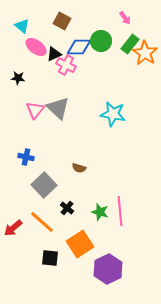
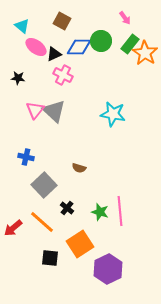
pink cross: moved 3 px left, 10 px down
gray triangle: moved 4 px left, 3 px down
